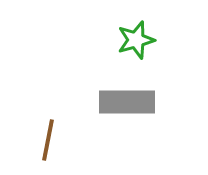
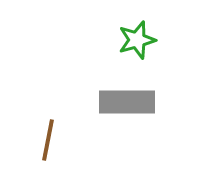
green star: moved 1 px right
